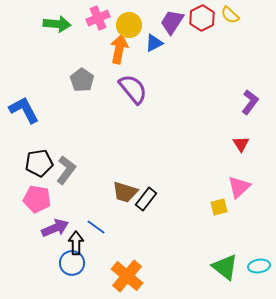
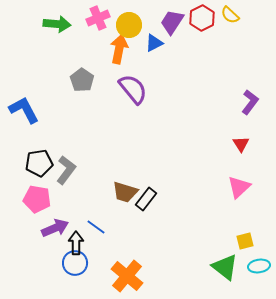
yellow square: moved 26 px right, 34 px down
blue circle: moved 3 px right
